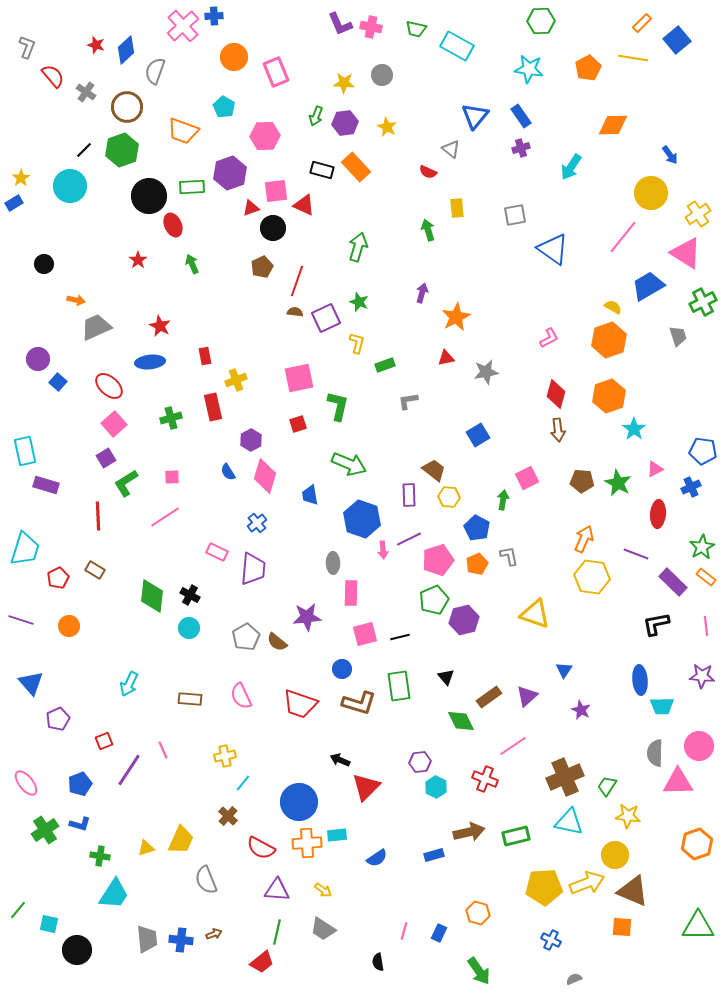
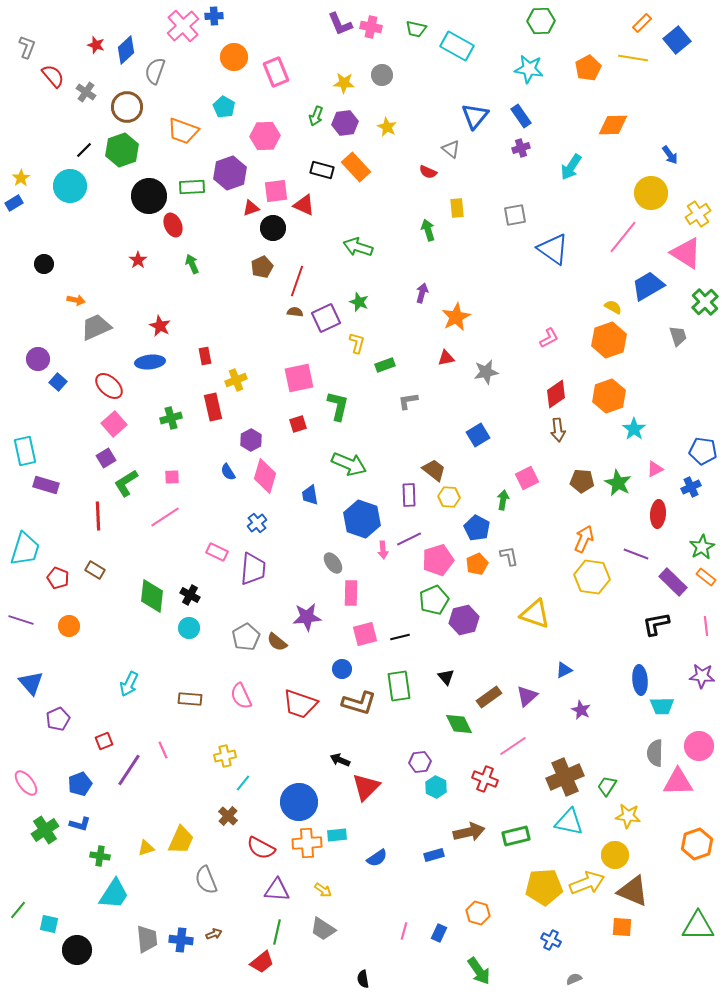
green arrow at (358, 247): rotated 88 degrees counterclockwise
green cross at (703, 302): moved 2 px right; rotated 16 degrees counterclockwise
red diamond at (556, 394): rotated 40 degrees clockwise
gray ellipse at (333, 563): rotated 35 degrees counterclockwise
red pentagon at (58, 578): rotated 25 degrees counterclockwise
blue triangle at (564, 670): rotated 30 degrees clockwise
green diamond at (461, 721): moved 2 px left, 3 px down
black semicircle at (378, 962): moved 15 px left, 17 px down
